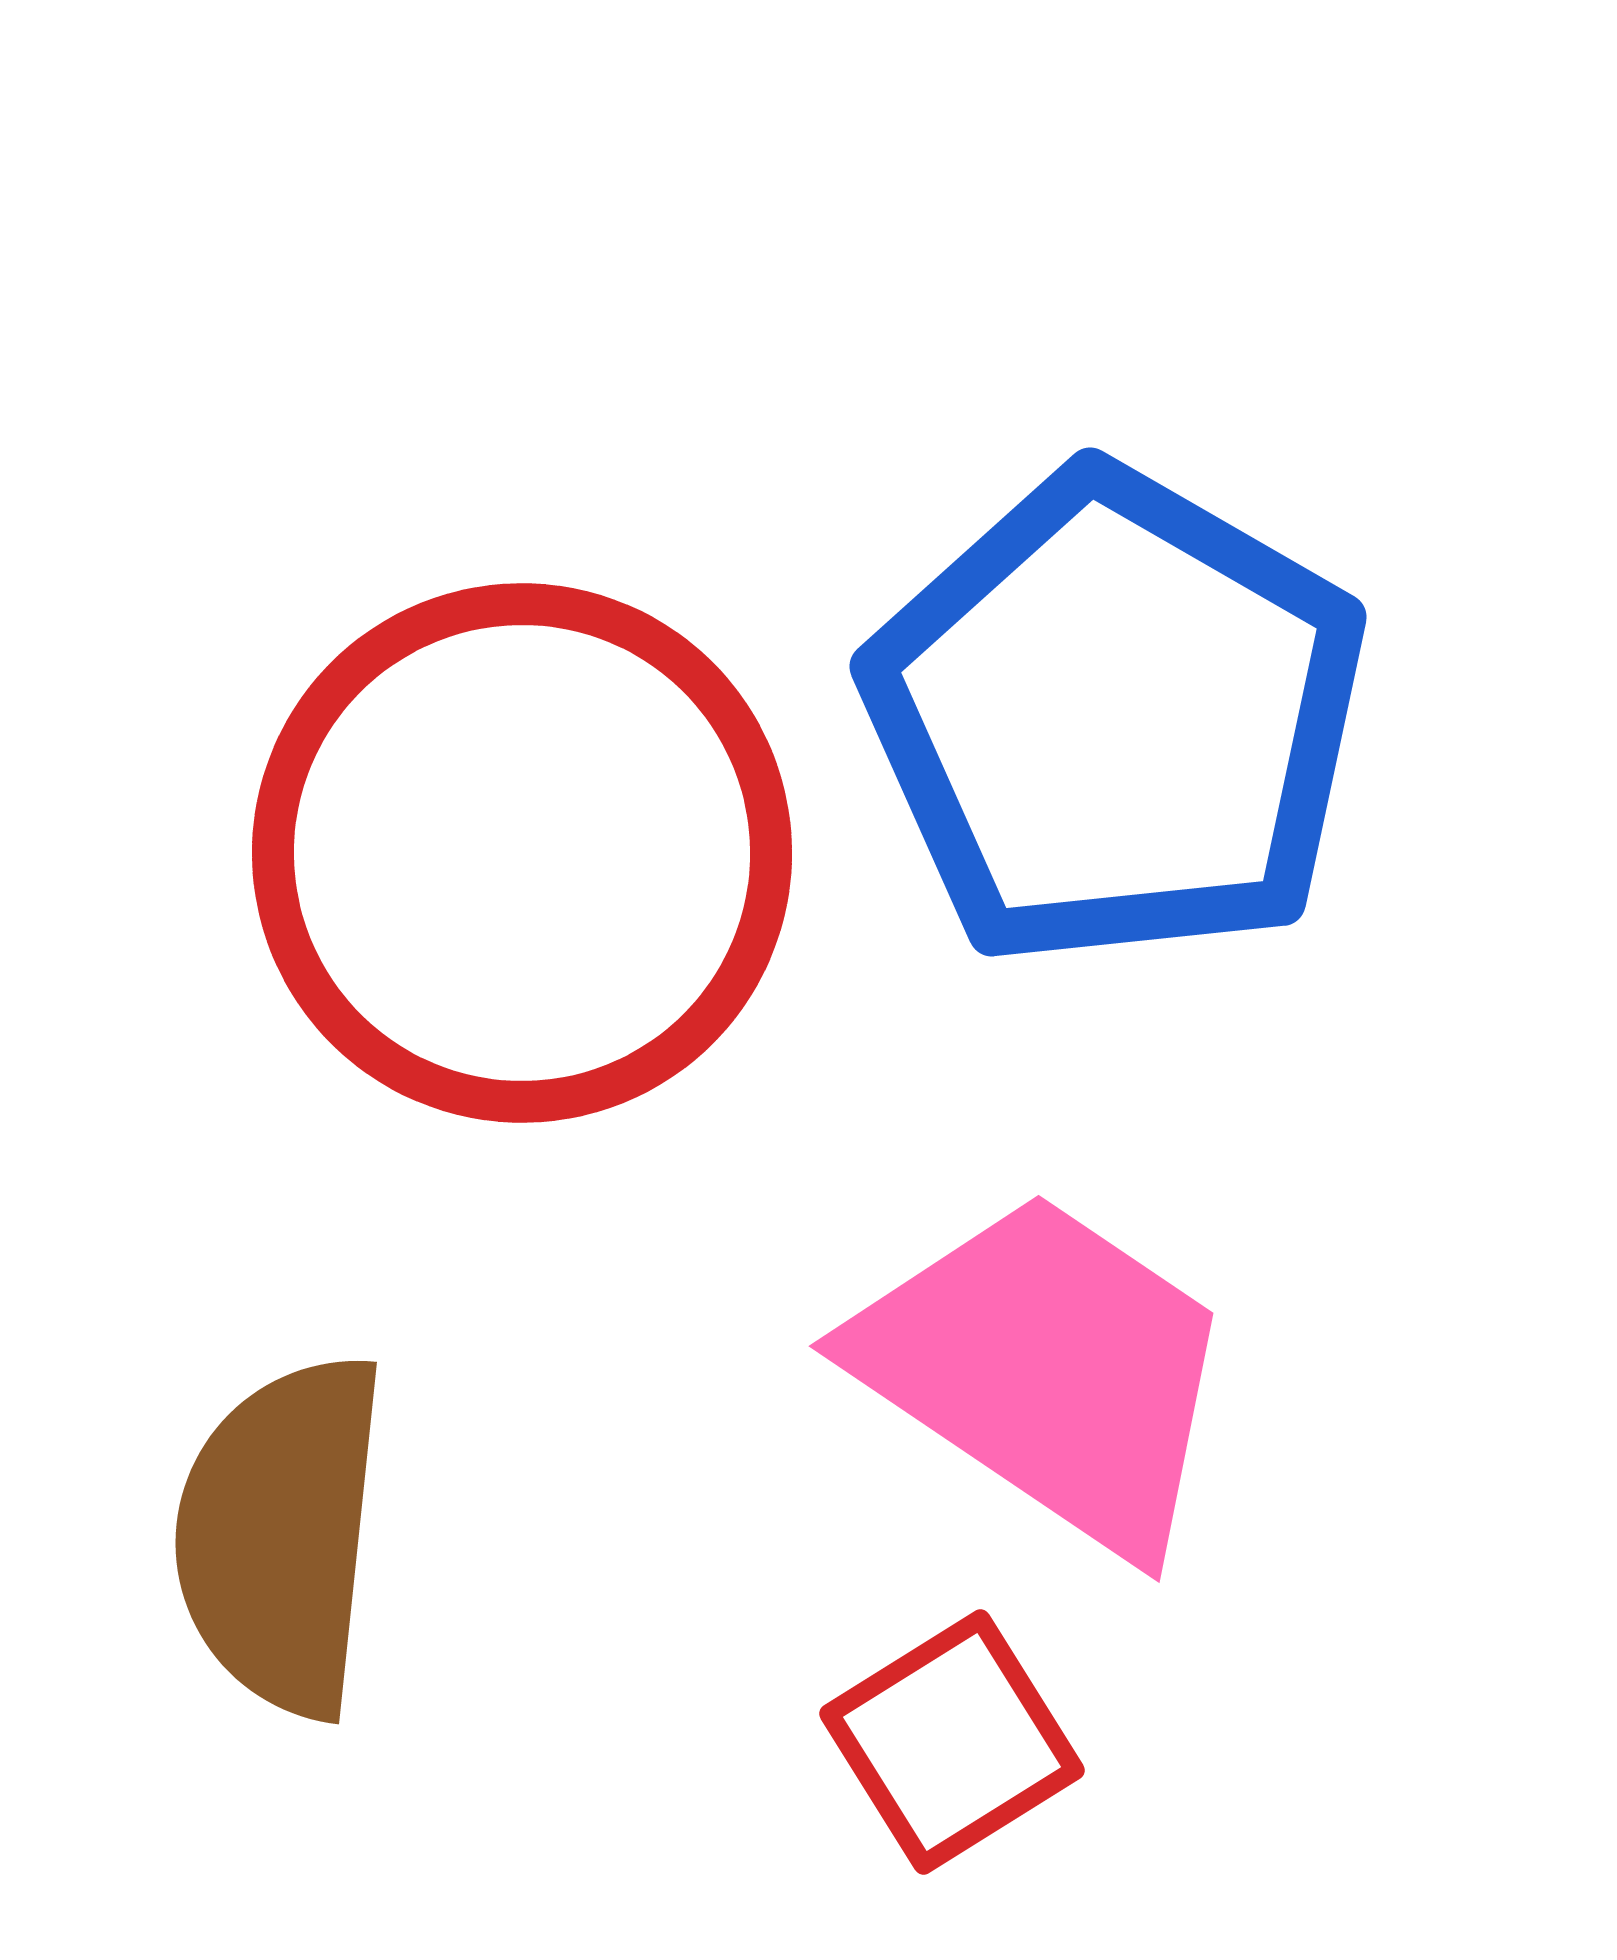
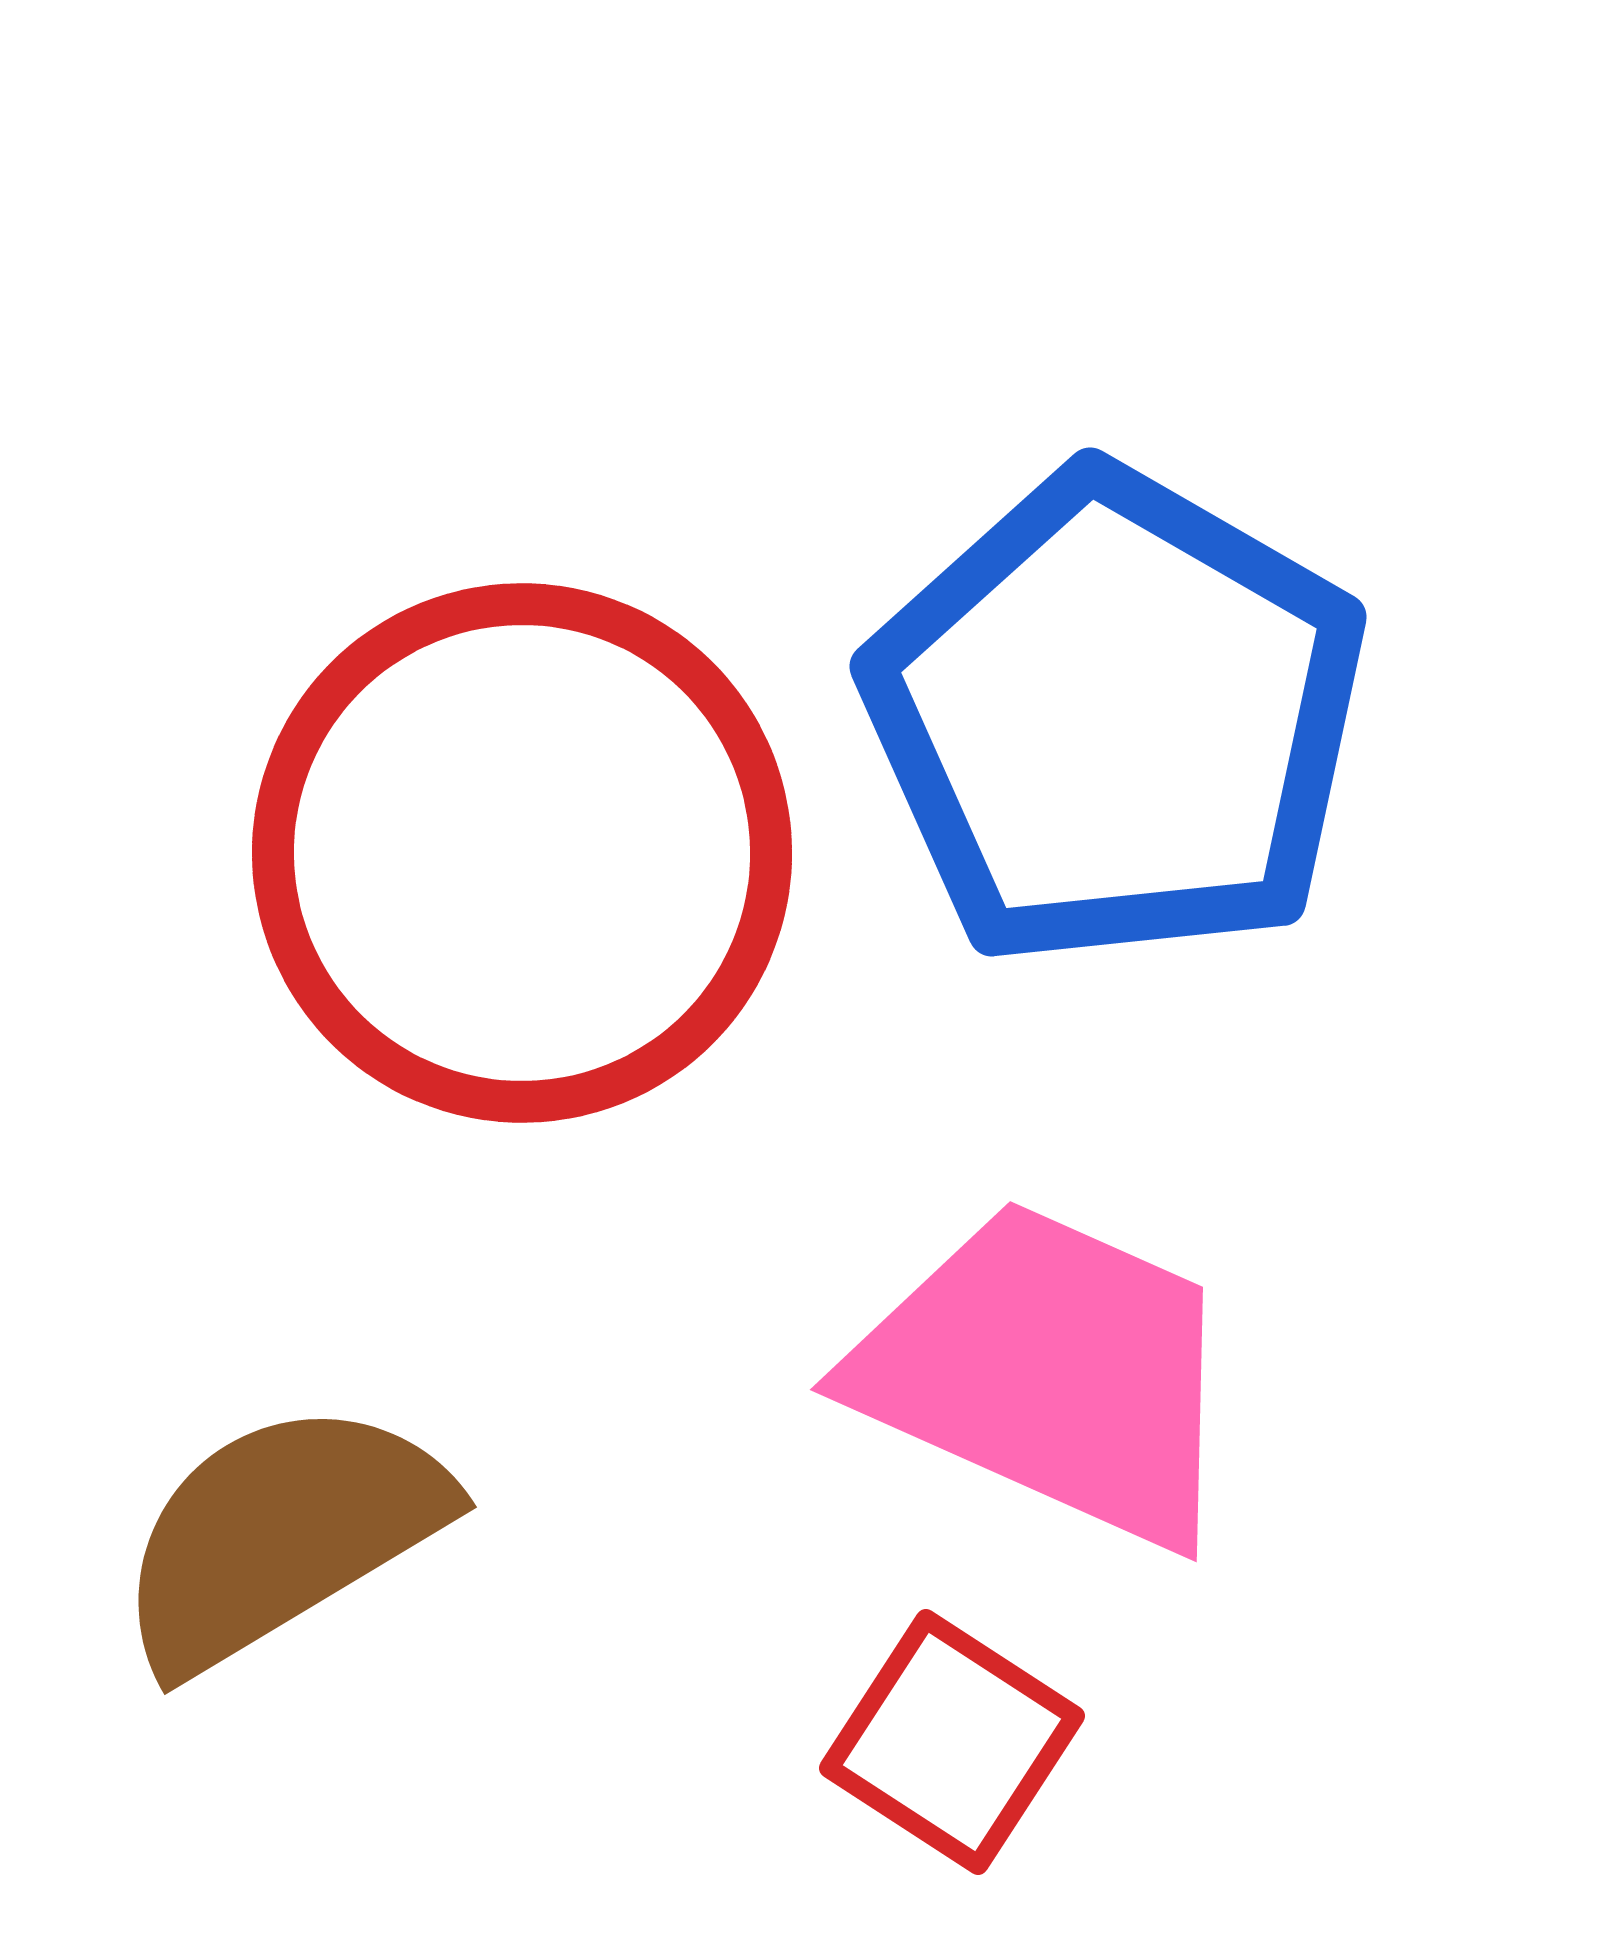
pink trapezoid: moved 2 px right, 2 px down; rotated 10 degrees counterclockwise
brown semicircle: rotated 53 degrees clockwise
red square: rotated 25 degrees counterclockwise
